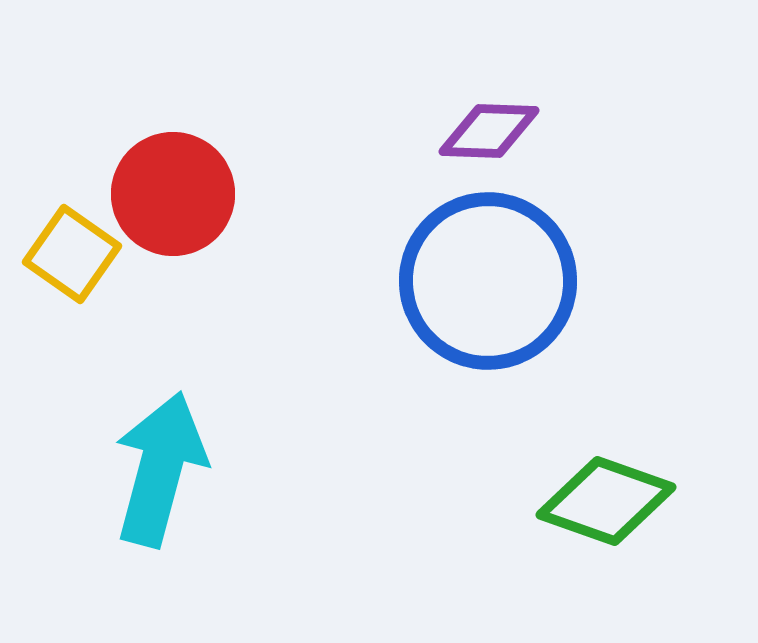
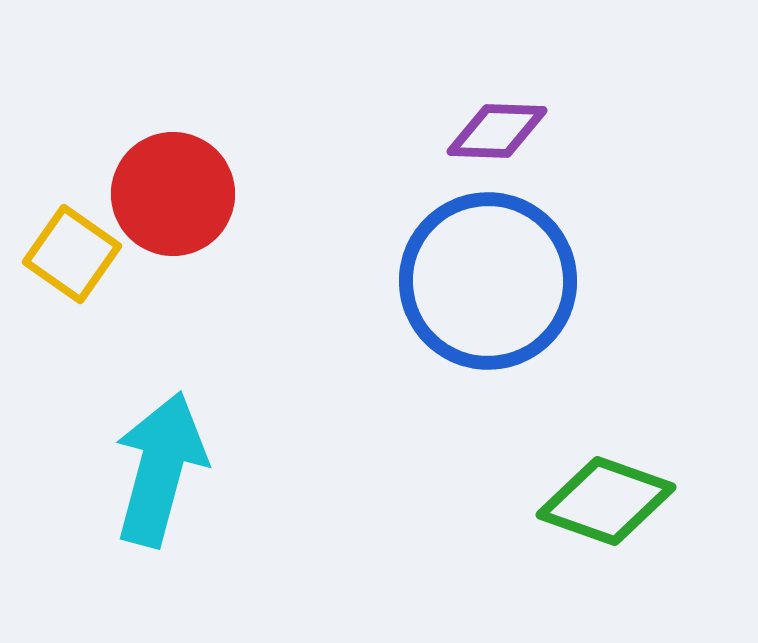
purple diamond: moved 8 px right
